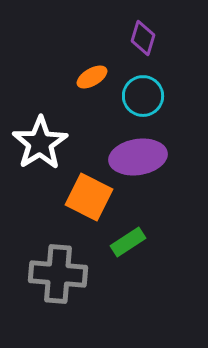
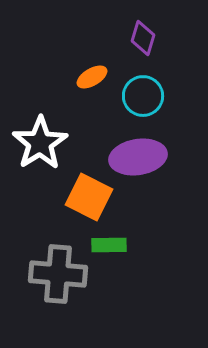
green rectangle: moved 19 px left, 3 px down; rotated 32 degrees clockwise
